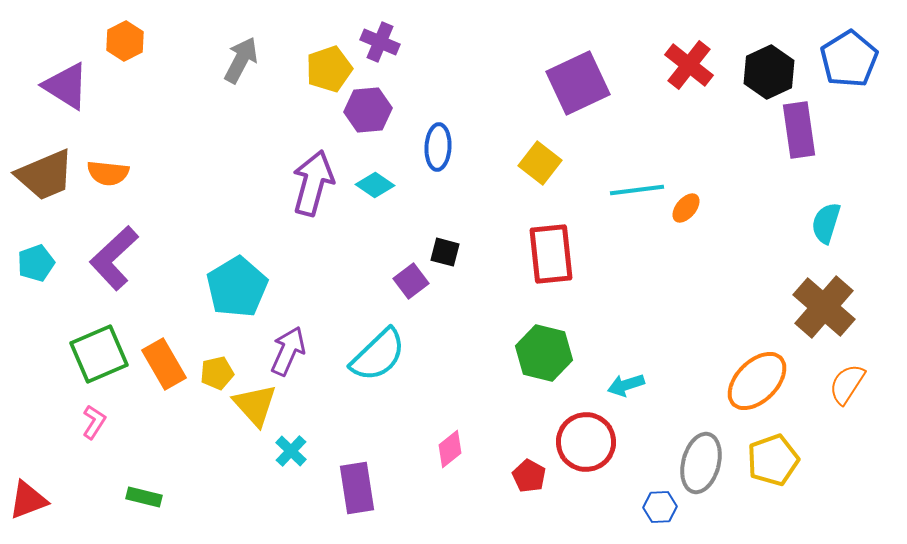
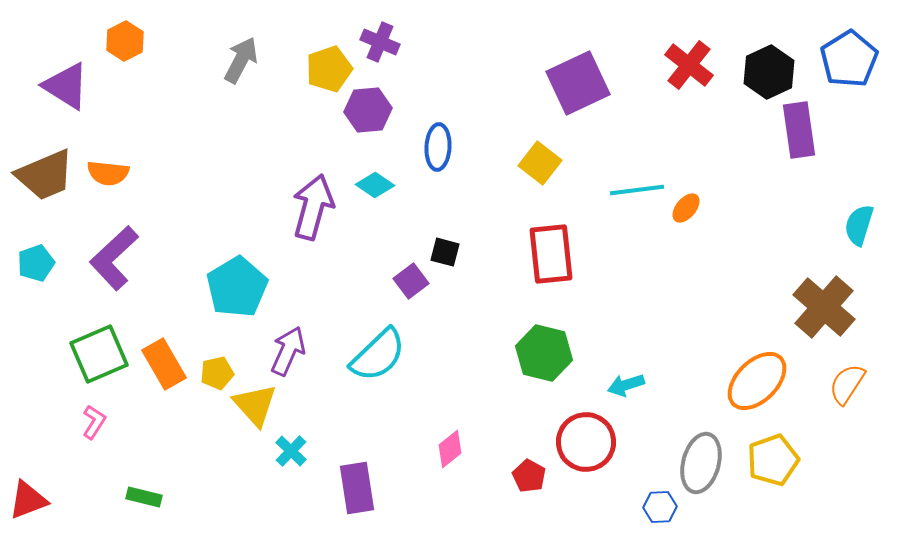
purple arrow at (313, 183): moved 24 px down
cyan semicircle at (826, 223): moved 33 px right, 2 px down
